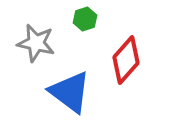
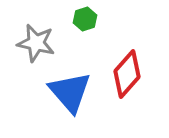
red diamond: moved 1 px right, 14 px down
blue triangle: rotated 12 degrees clockwise
